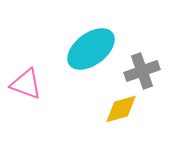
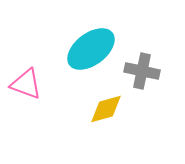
gray cross: rotated 32 degrees clockwise
yellow diamond: moved 15 px left
